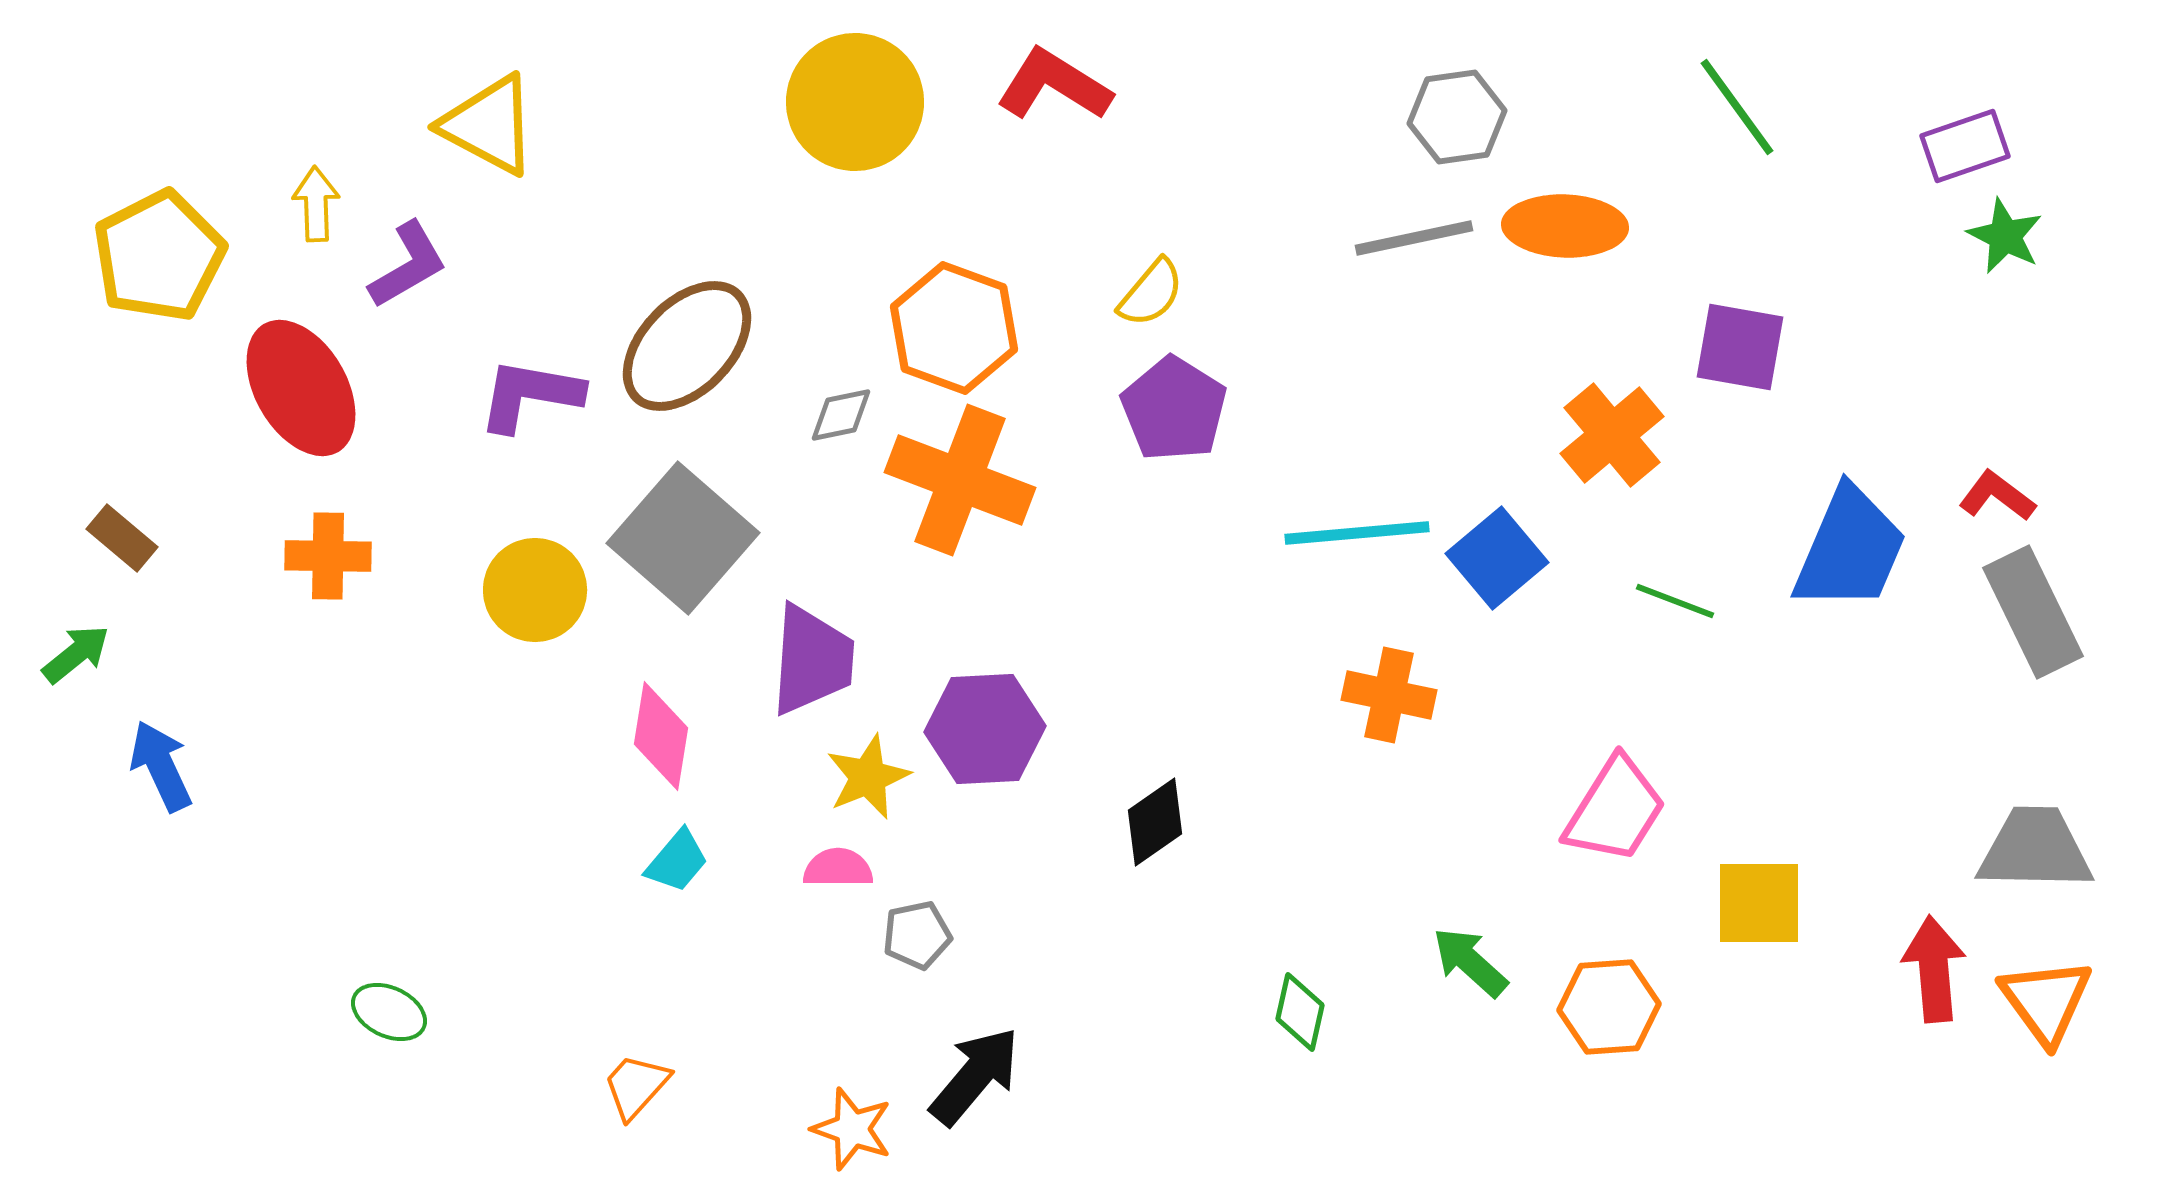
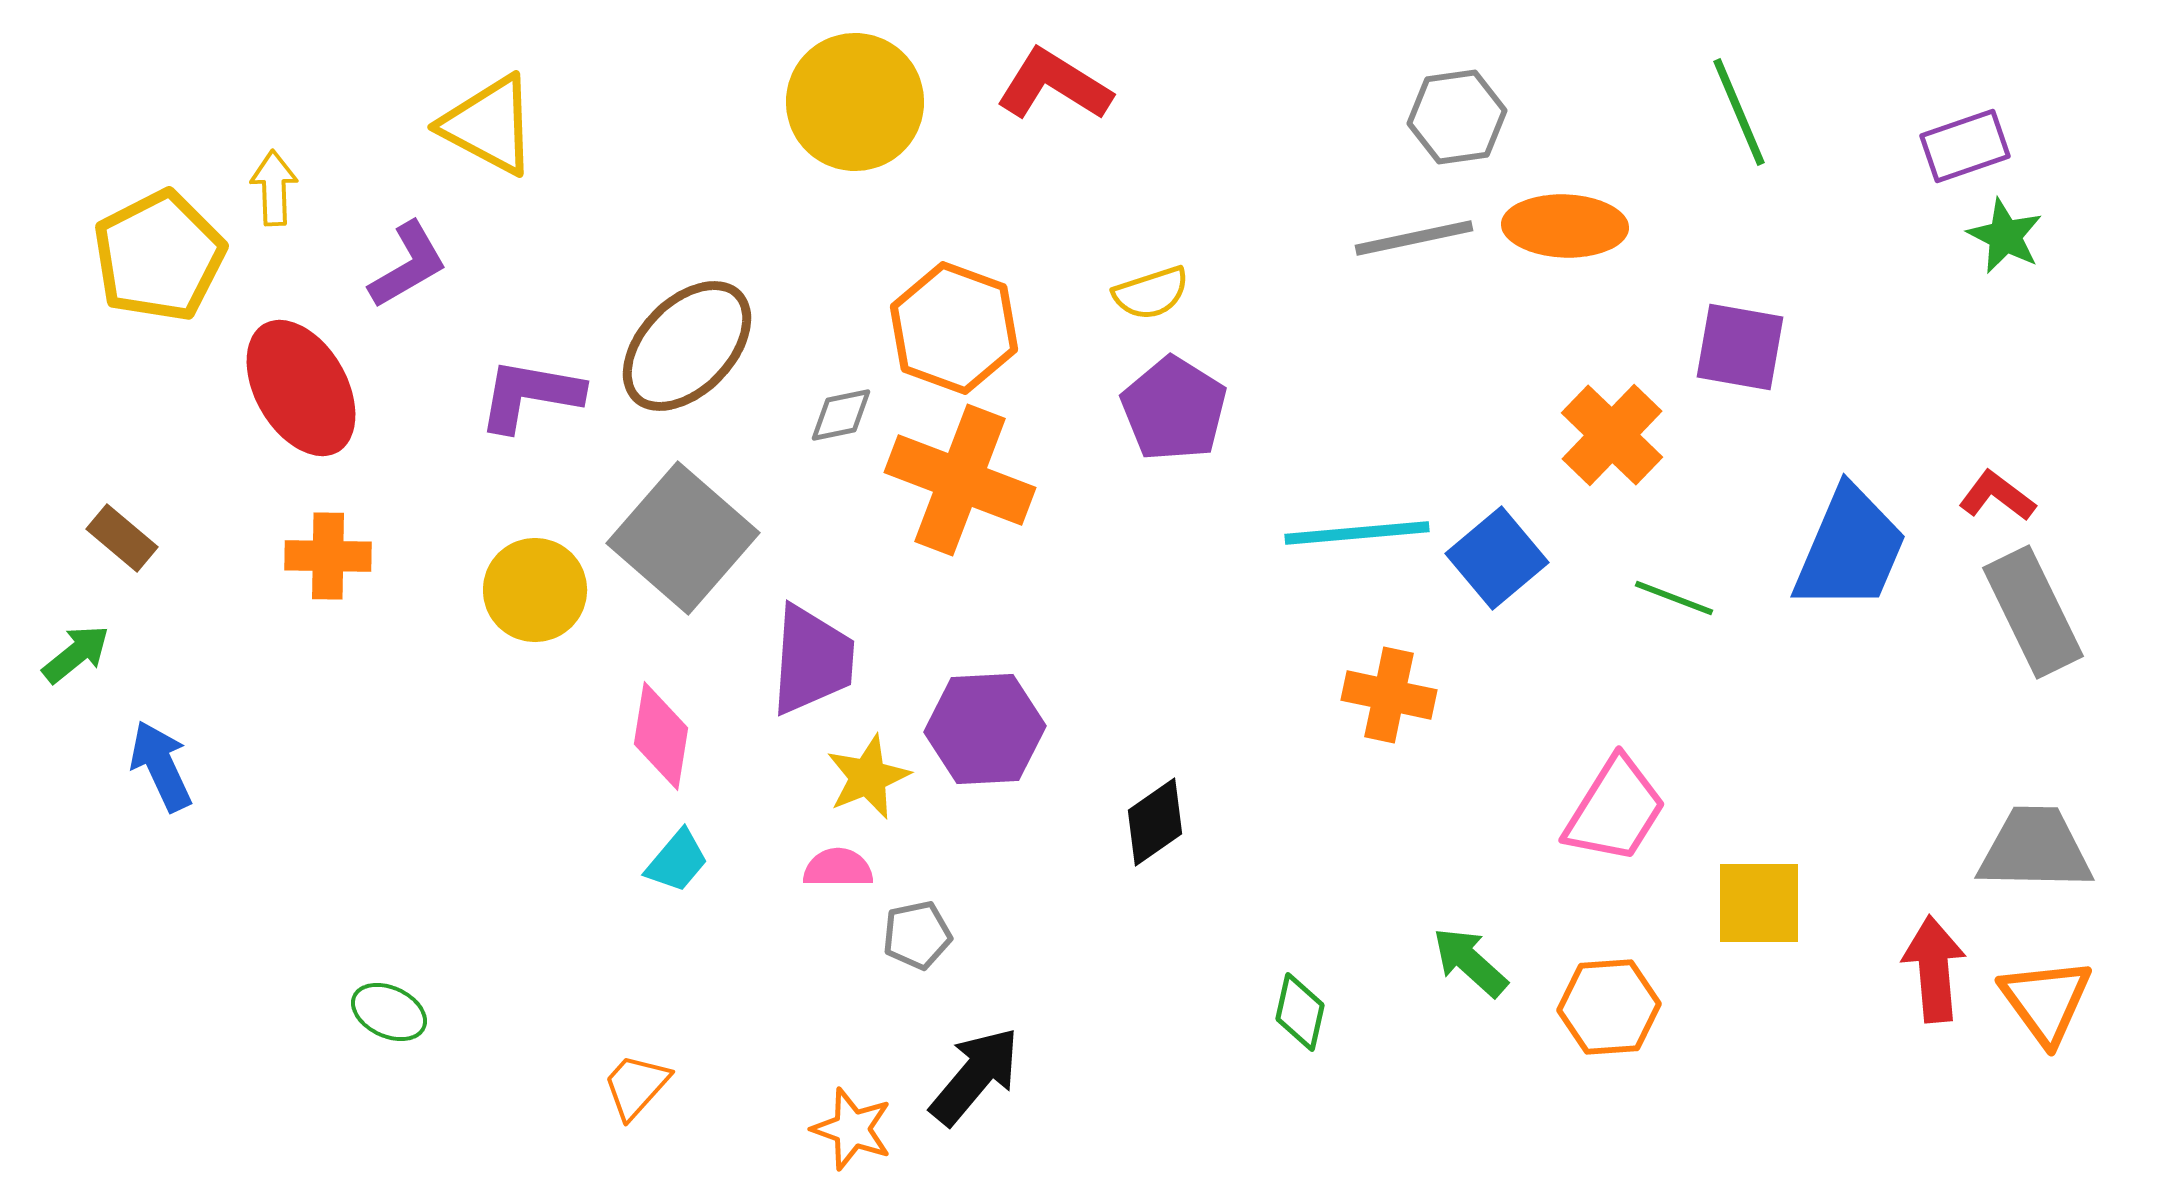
green line at (1737, 107): moved 2 px right, 5 px down; rotated 13 degrees clockwise
yellow arrow at (316, 204): moved 42 px left, 16 px up
yellow semicircle at (1151, 293): rotated 32 degrees clockwise
orange cross at (1612, 435): rotated 6 degrees counterclockwise
green line at (1675, 601): moved 1 px left, 3 px up
